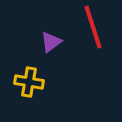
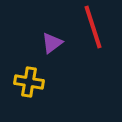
purple triangle: moved 1 px right, 1 px down
